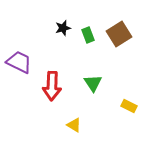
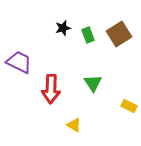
red arrow: moved 1 px left, 3 px down
